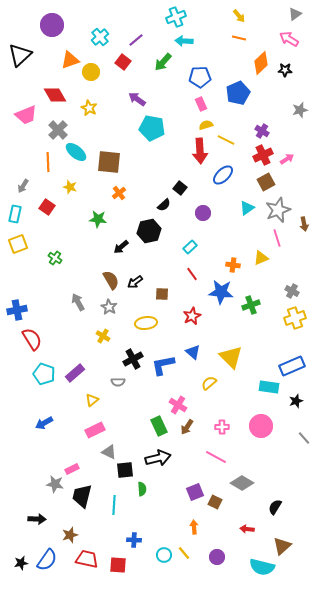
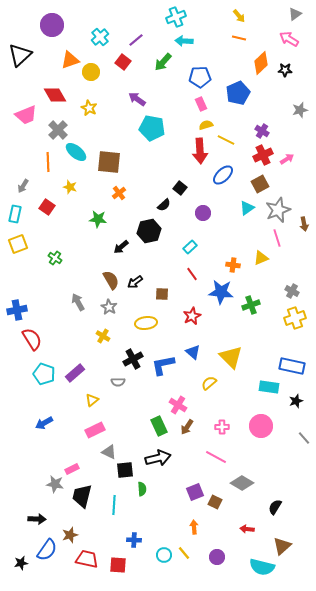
brown square at (266, 182): moved 6 px left, 2 px down
blue rectangle at (292, 366): rotated 35 degrees clockwise
blue semicircle at (47, 560): moved 10 px up
